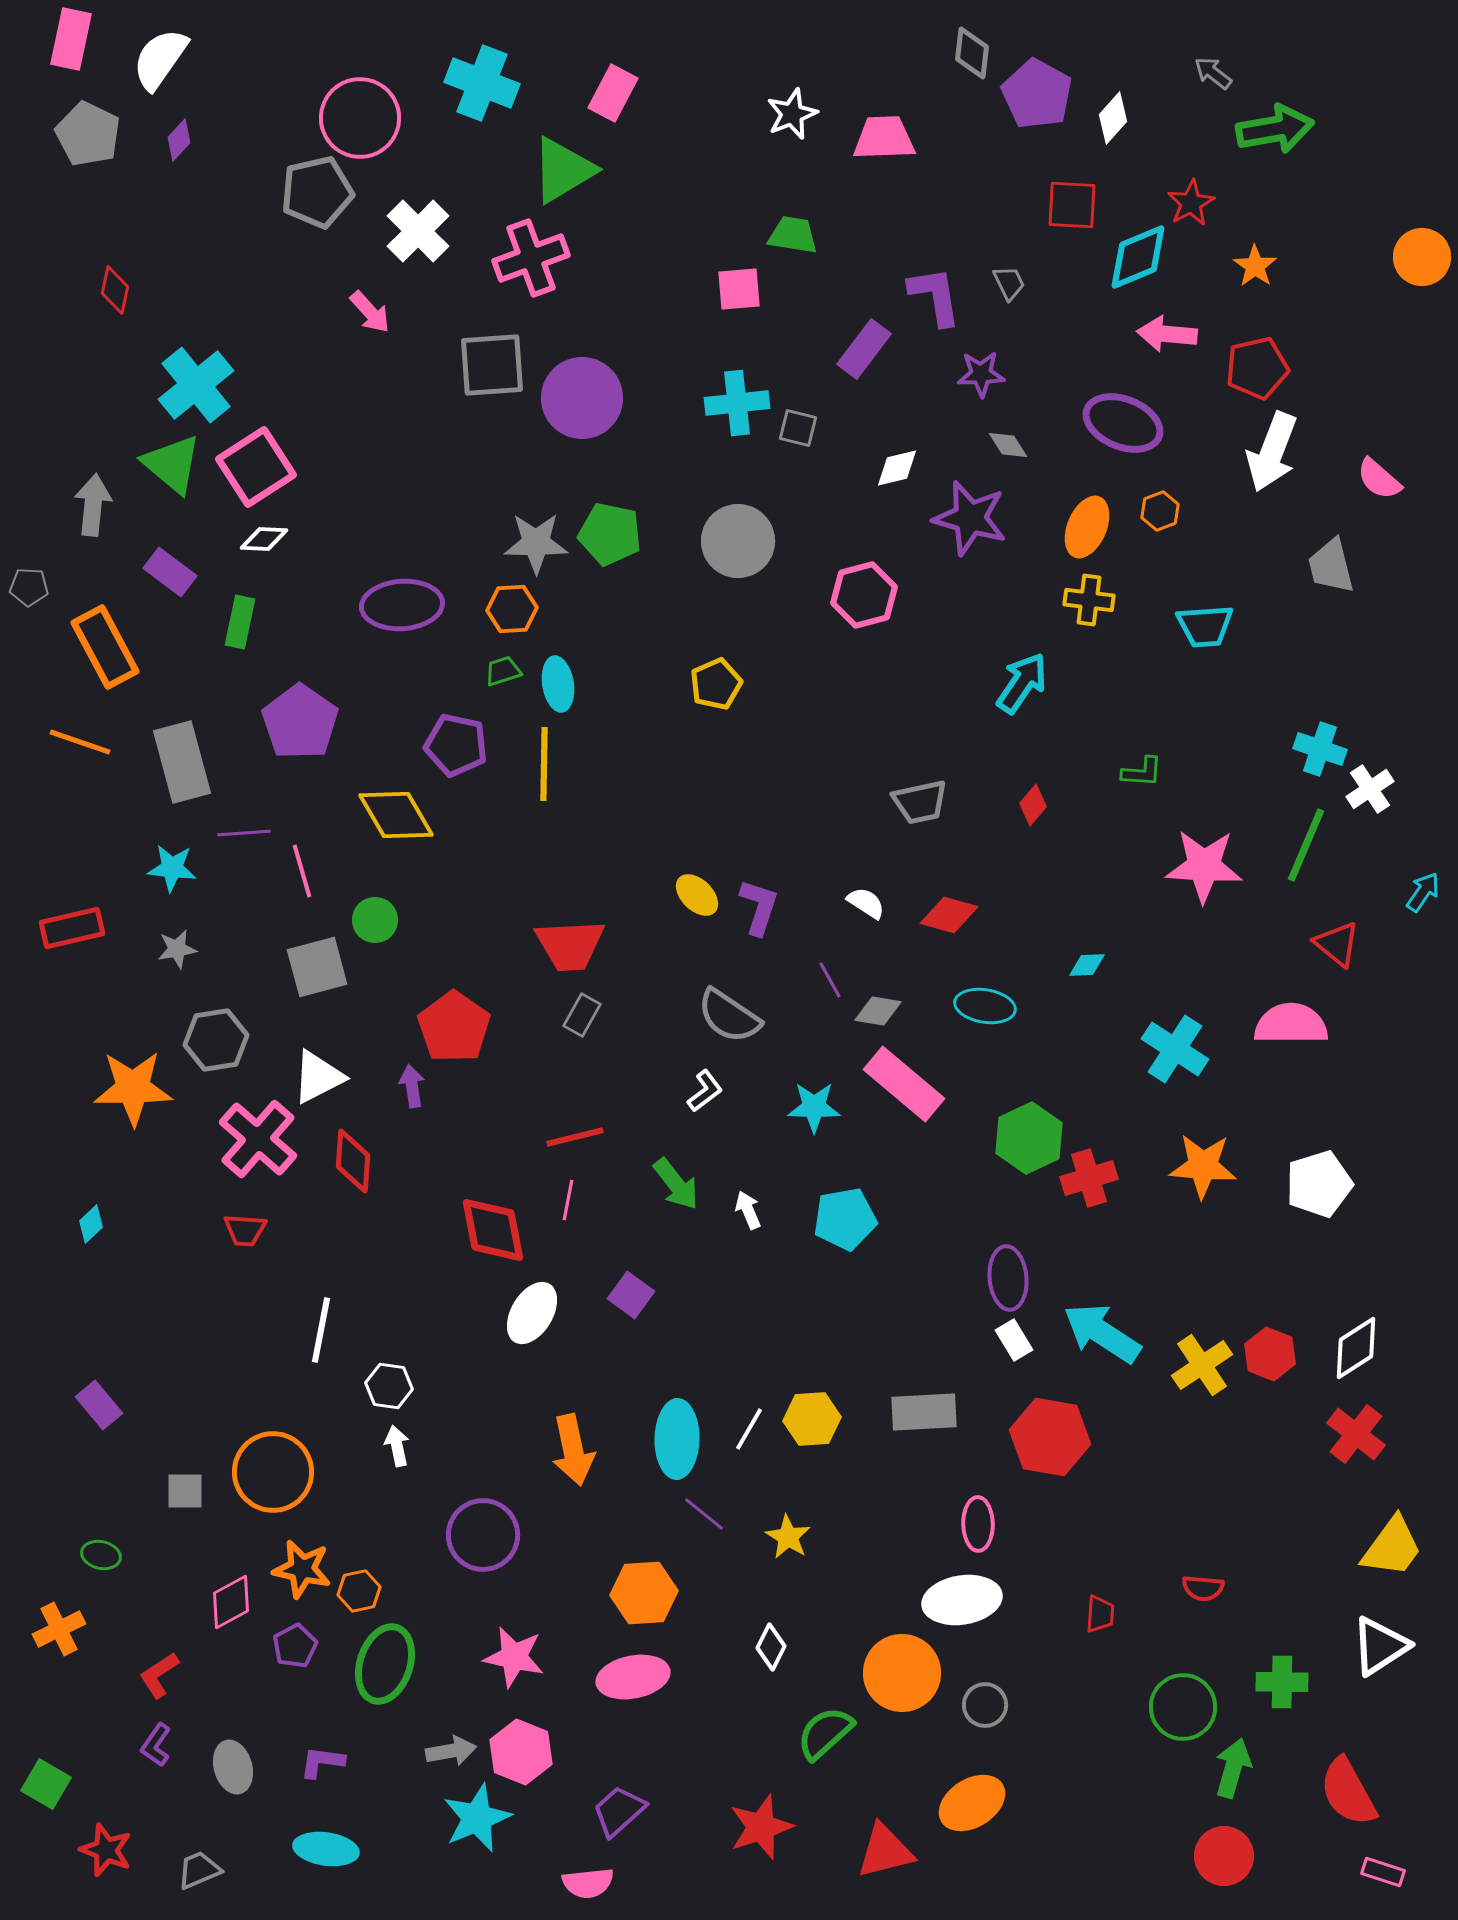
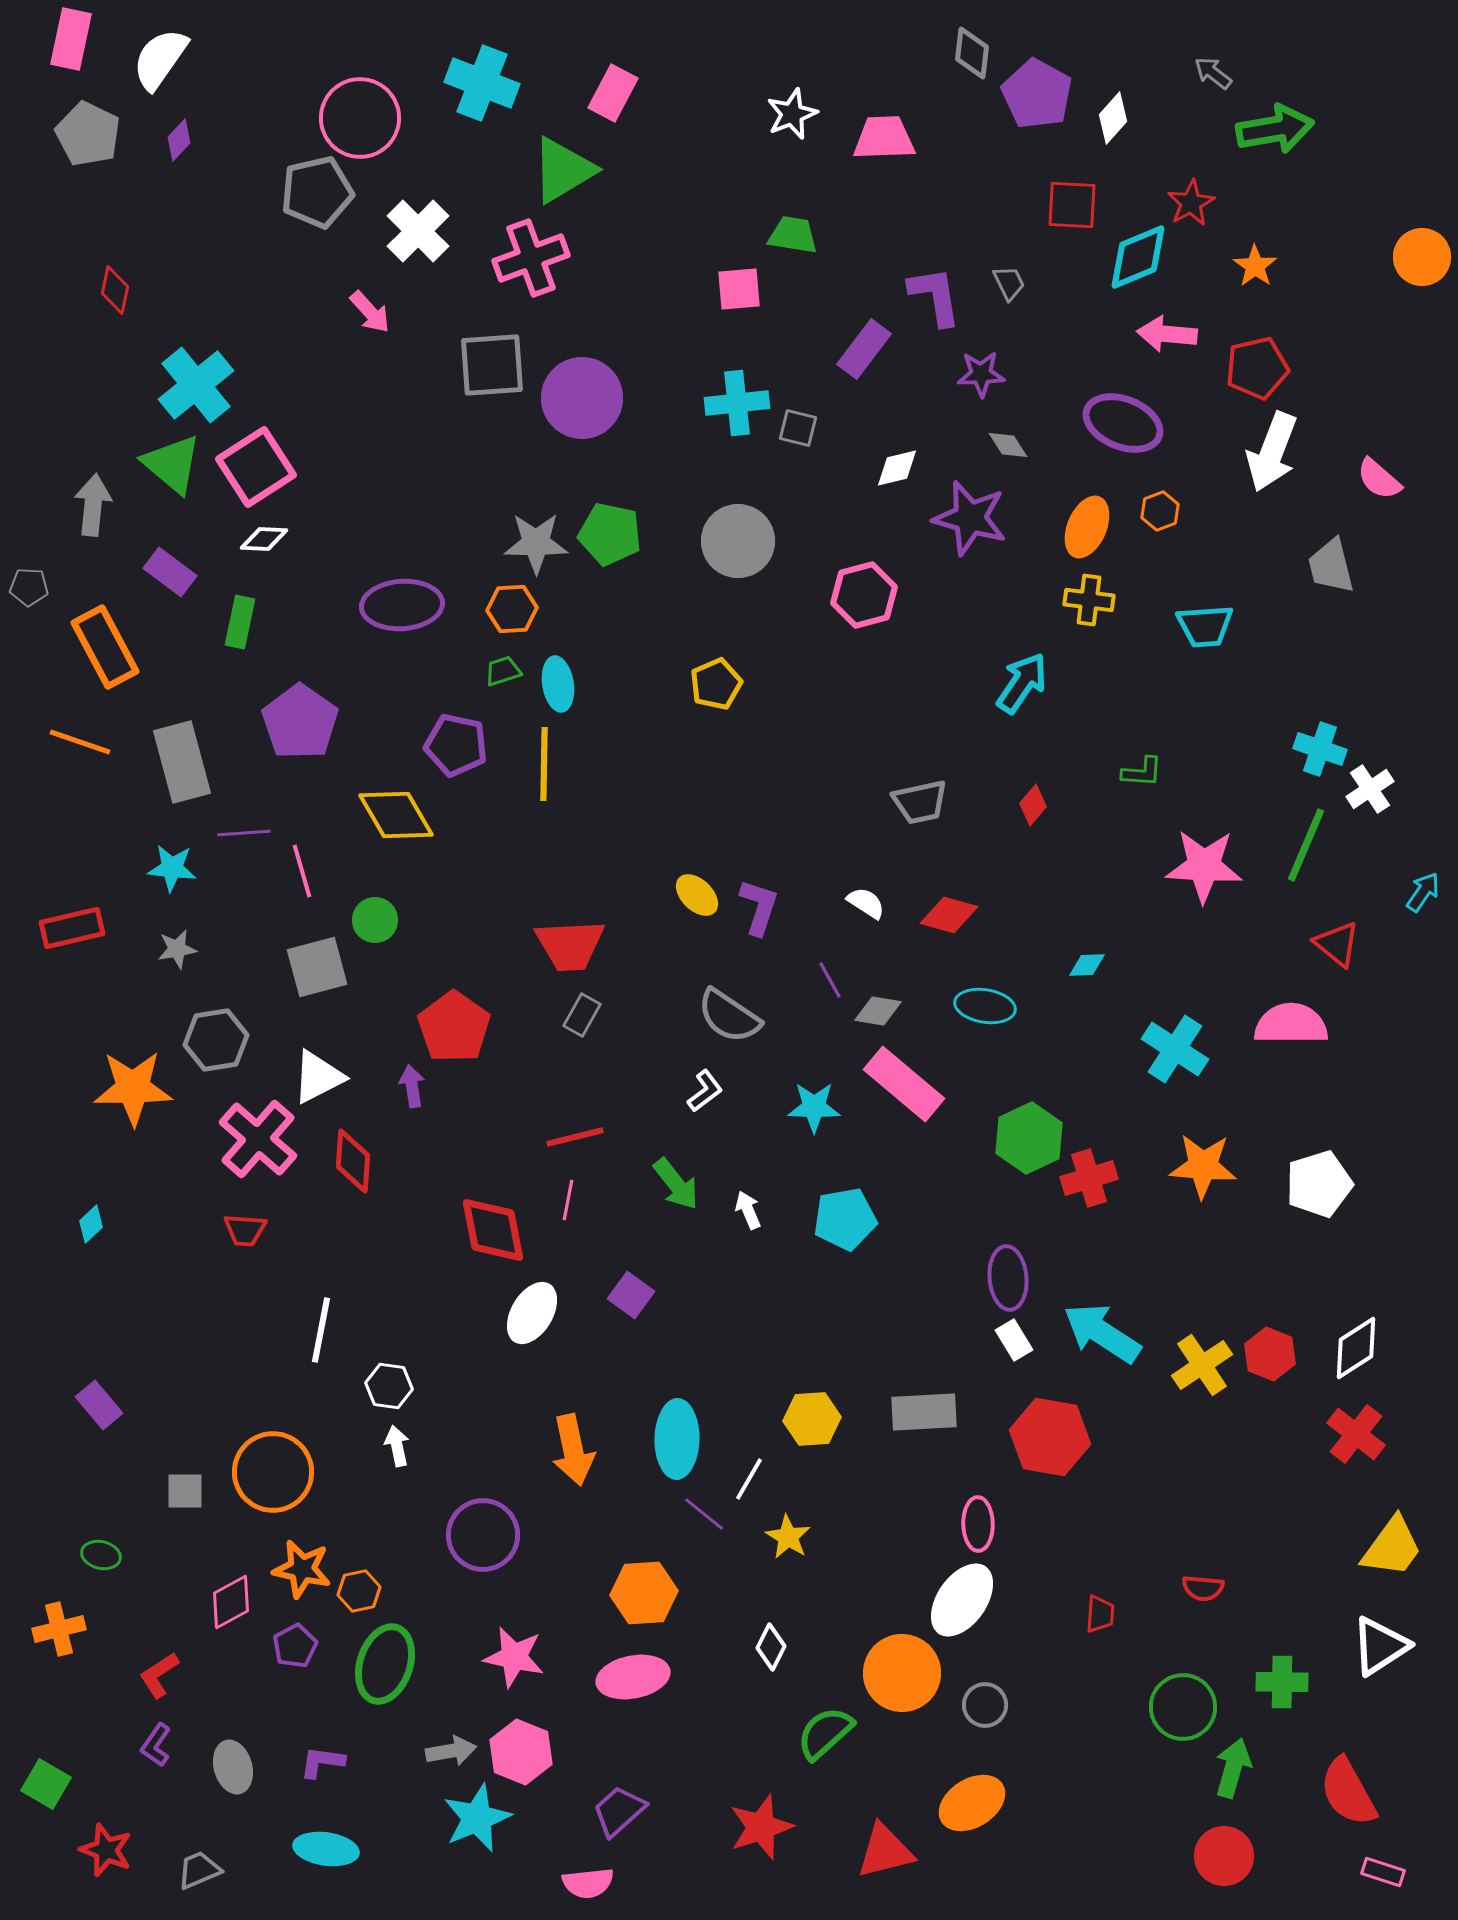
white line at (749, 1429): moved 50 px down
white ellipse at (962, 1600): rotated 46 degrees counterclockwise
orange cross at (59, 1629): rotated 12 degrees clockwise
